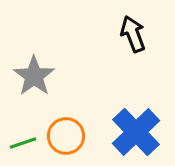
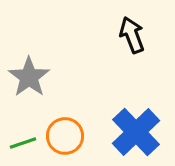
black arrow: moved 1 px left, 1 px down
gray star: moved 5 px left, 1 px down
orange circle: moved 1 px left
